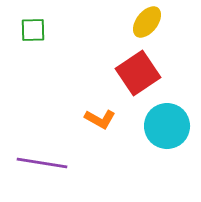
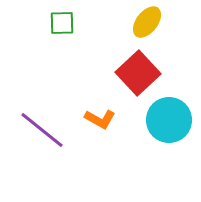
green square: moved 29 px right, 7 px up
red square: rotated 9 degrees counterclockwise
cyan circle: moved 2 px right, 6 px up
purple line: moved 33 px up; rotated 30 degrees clockwise
